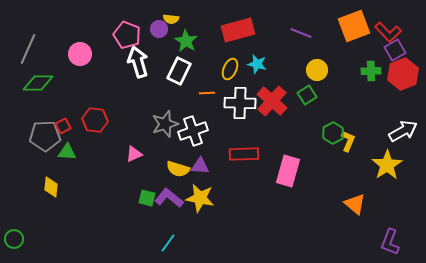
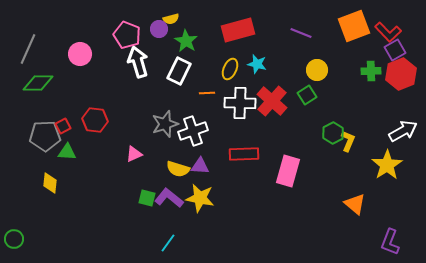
yellow semicircle at (171, 19): rotated 21 degrees counterclockwise
red hexagon at (403, 74): moved 2 px left
yellow diamond at (51, 187): moved 1 px left, 4 px up
